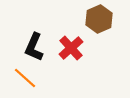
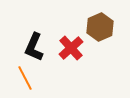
brown hexagon: moved 1 px right, 8 px down
orange line: rotated 20 degrees clockwise
